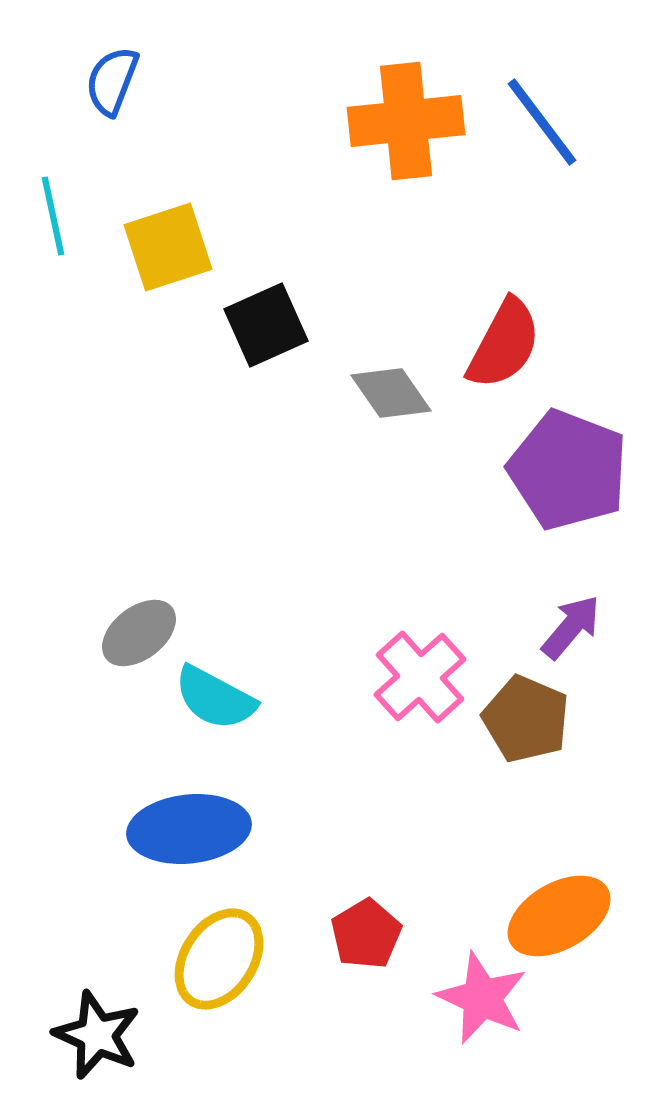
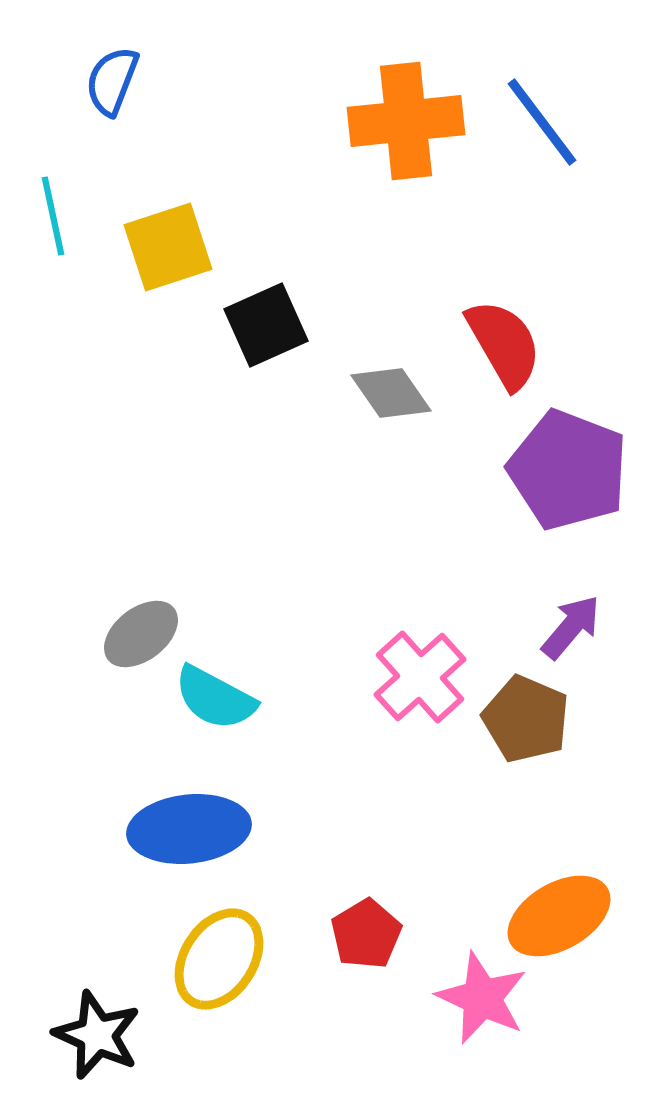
red semicircle: rotated 58 degrees counterclockwise
gray ellipse: moved 2 px right, 1 px down
